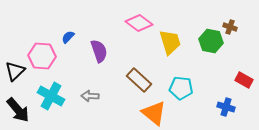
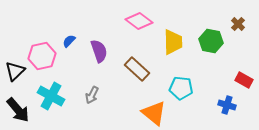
pink diamond: moved 2 px up
brown cross: moved 8 px right, 3 px up; rotated 24 degrees clockwise
blue semicircle: moved 1 px right, 4 px down
yellow trapezoid: moved 3 px right; rotated 16 degrees clockwise
pink hexagon: rotated 16 degrees counterclockwise
brown rectangle: moved 2 px left, 11 px up
gray arrow: moved 2 px right, 1 px up; rotated 66 degrees counterclockwise
blue cross: moved 1 px right, 2 px up
